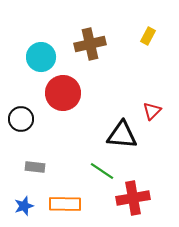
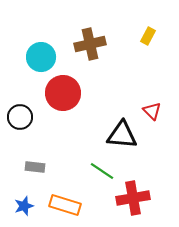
red triangle: rotated 30 degrees counterclockwise
black circle: moved 1 px left, 2 px up
orange rectangle: moved 1 px down; rotated 16 degrees clockwise
